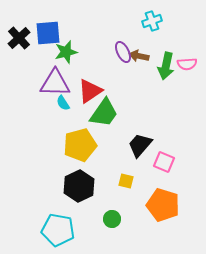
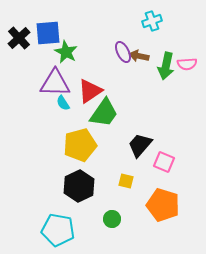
green star: rotated 30 degrees counterclockwise
